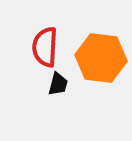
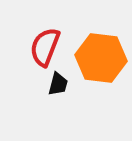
red semicircle: rotated 18 degrees clockwise
